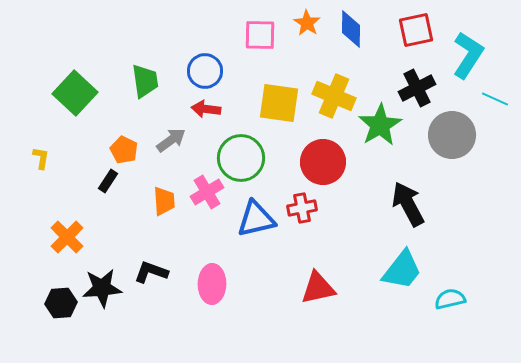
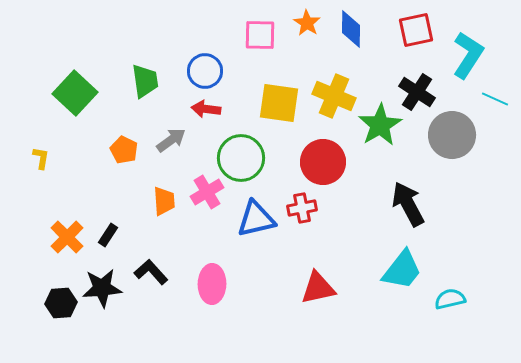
black cross: moved 4 px down; rotated 30 degrees counterclockwise
black rectangle: moved 54 px down
black L-shape: rotated 28 degrees clockwise
